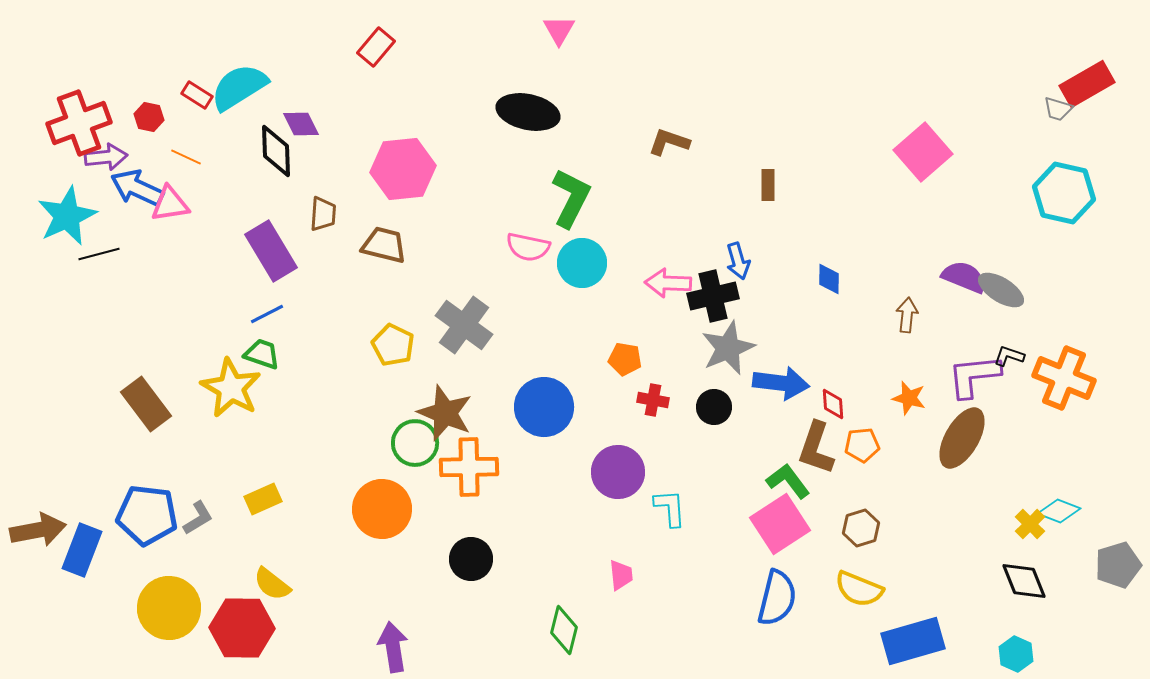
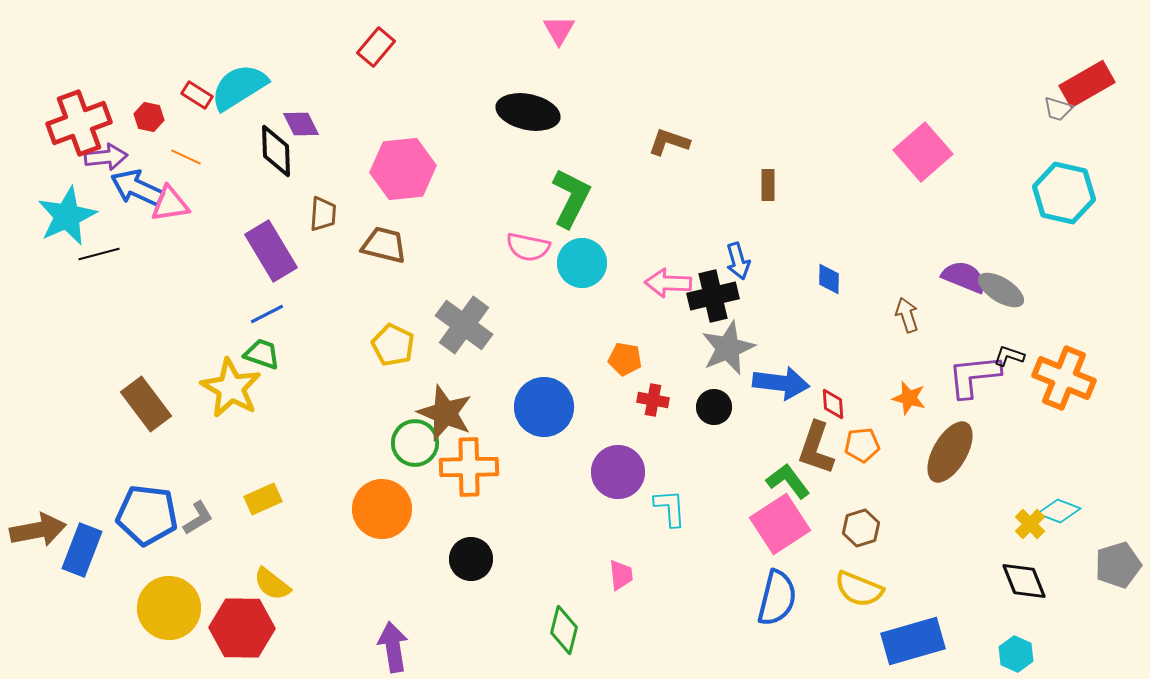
brown arrow at (907, 315): rotated 24 degrees counterclockwise
brown ellipse at (962, 438): moved 12 px left, 14 px down
